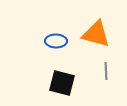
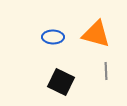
blue ellipse: moved 3 px left, 4 px up
black square: moved 1 px left, 1 px up; rotated 12 degrees clockwise
